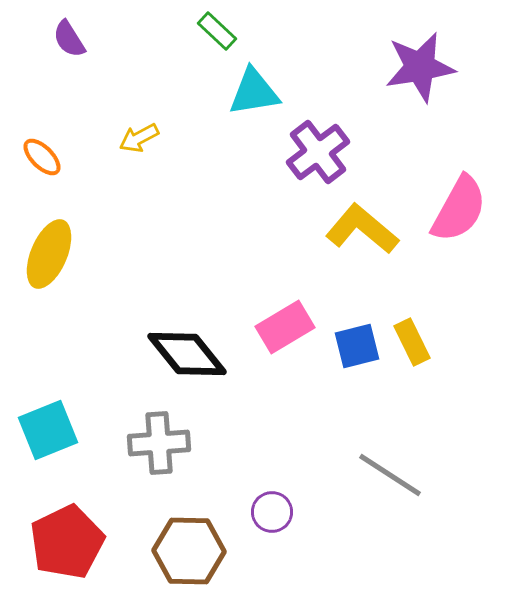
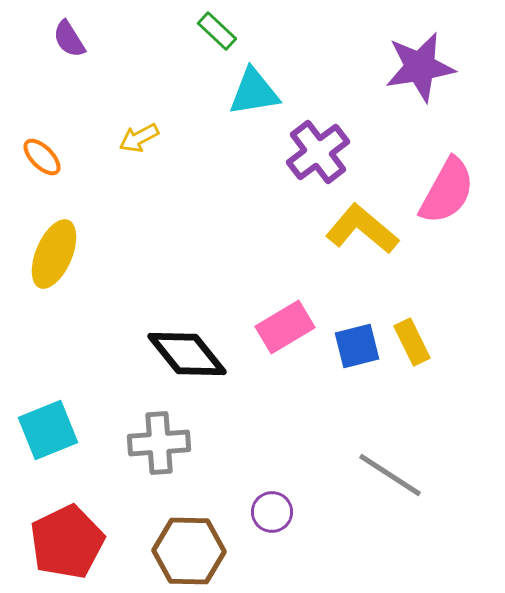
pink semicircle: moved 12 px left, 18 px up
yellow ellipse: moved 5 px right
